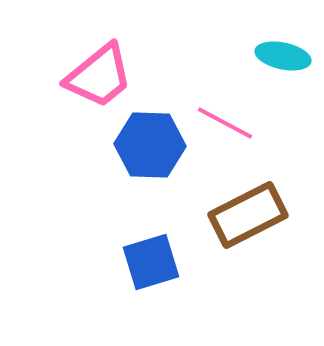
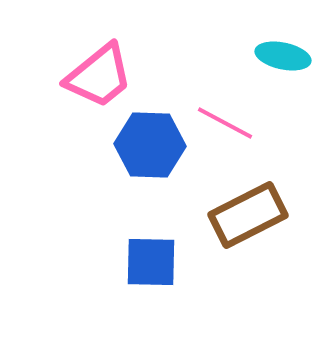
blue square: rotated 18 degrees clockwise
